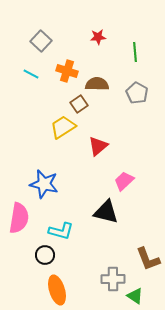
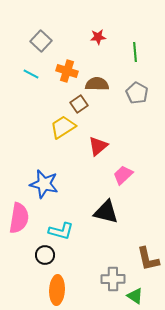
pink trapezoid: moved 1 px left, 6 px up
brown L-shape: rotated 8 degrees clockwise
orange ellipse: rotated 20 degrees clockwise
